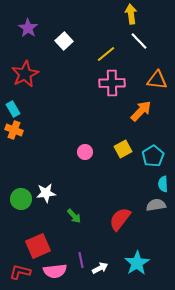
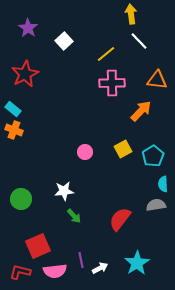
cyan rectangle: rotated 21 degrees counterclockwise
white star: moved 18 px right, 2 px up
